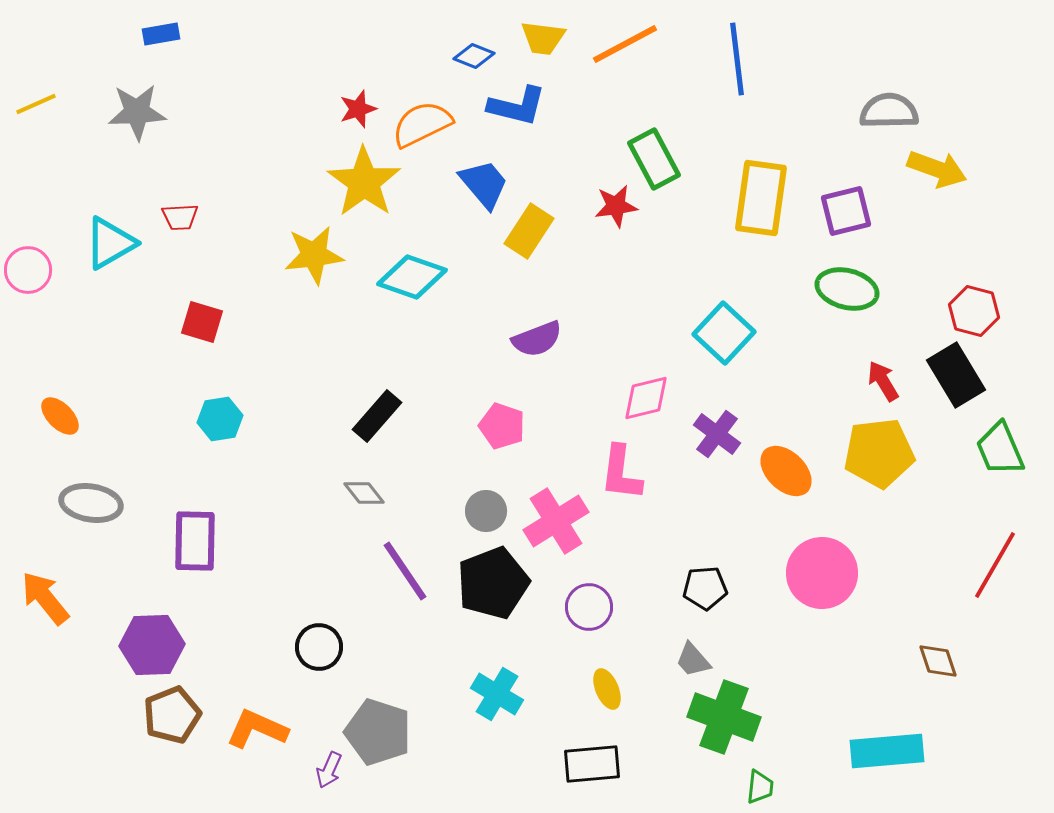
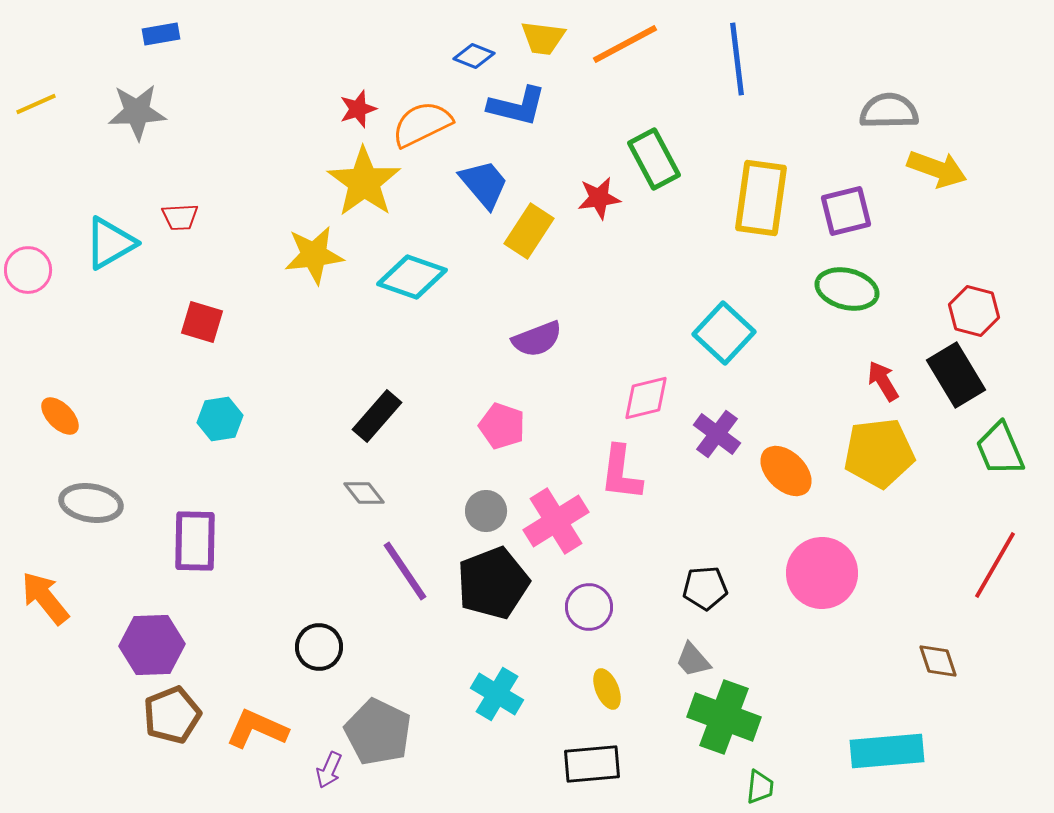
red star at (616, 206): moved 17 px left, 8 px up
gray pentagon at (378, 732): rotated 8 degrees clockwise
